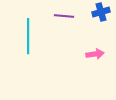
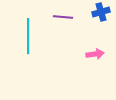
purple line: moved 1 px left, 1 px down
